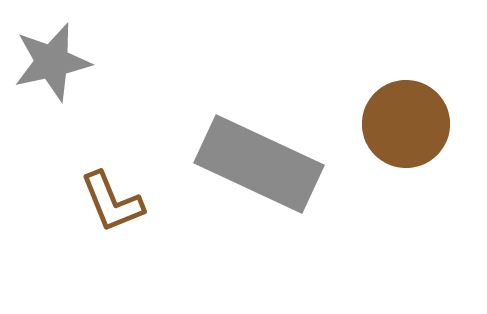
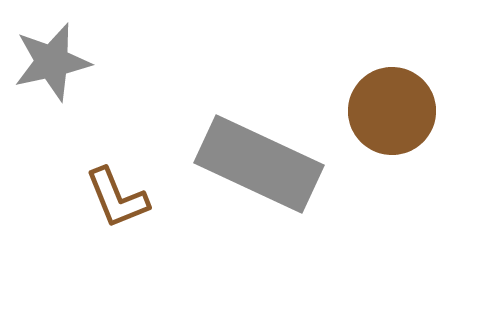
brown circle: moved 14 px left, 13 px up
brown L-shape: moved 5 px right, 4 px up
